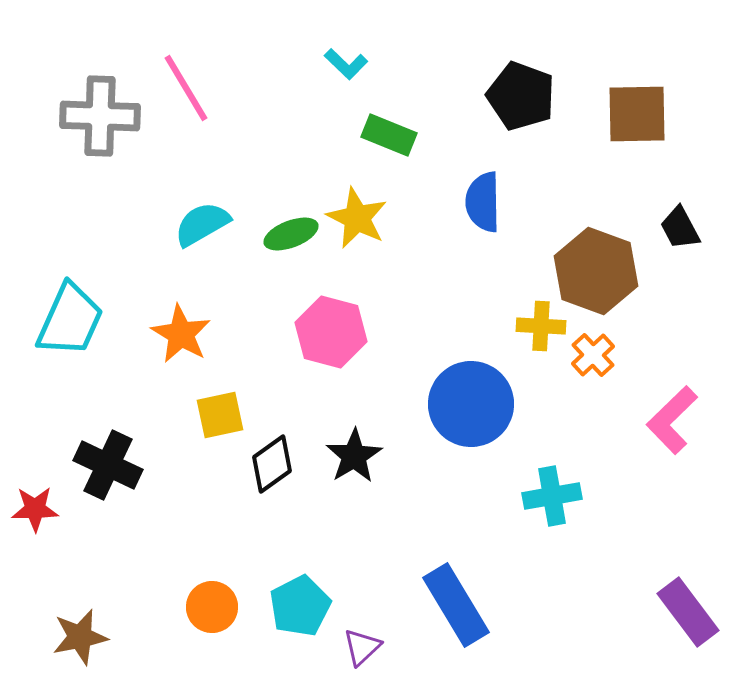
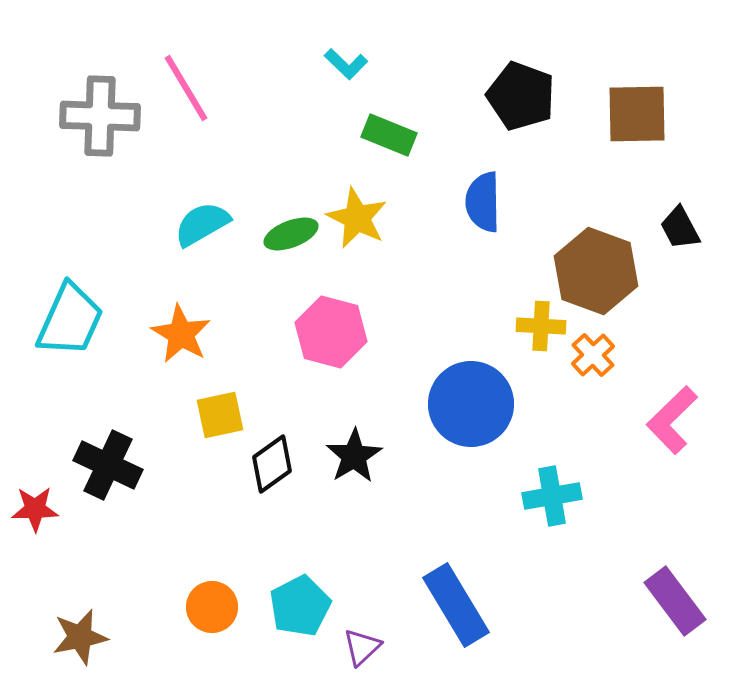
purple rectangle: moved 13 px left, 11 px up
